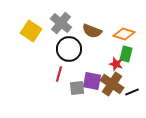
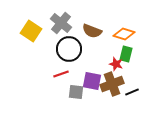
red line: moved 2 px right; rotated 56 degrees clockwise
brown cross: rotated 35 degrees clockwise
gray square: moved 1 px left, 4 px down; rotated 14 degrees clockwise
